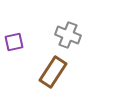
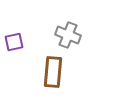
brown rectangle: rotated 28 degrees counterclockwise
